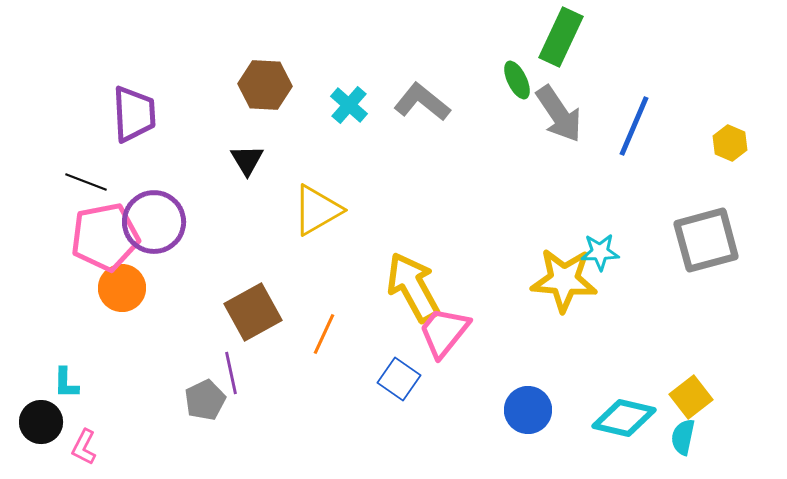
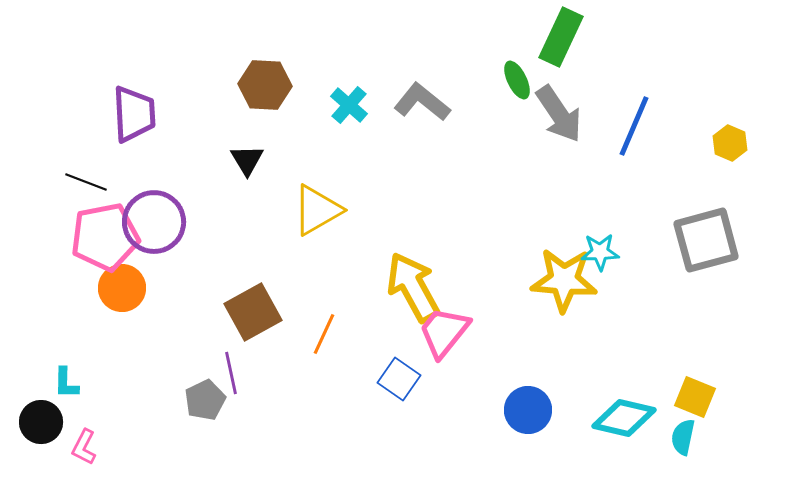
yellow square: moved 4 px right; rotated 30 degrees counterclockwise
